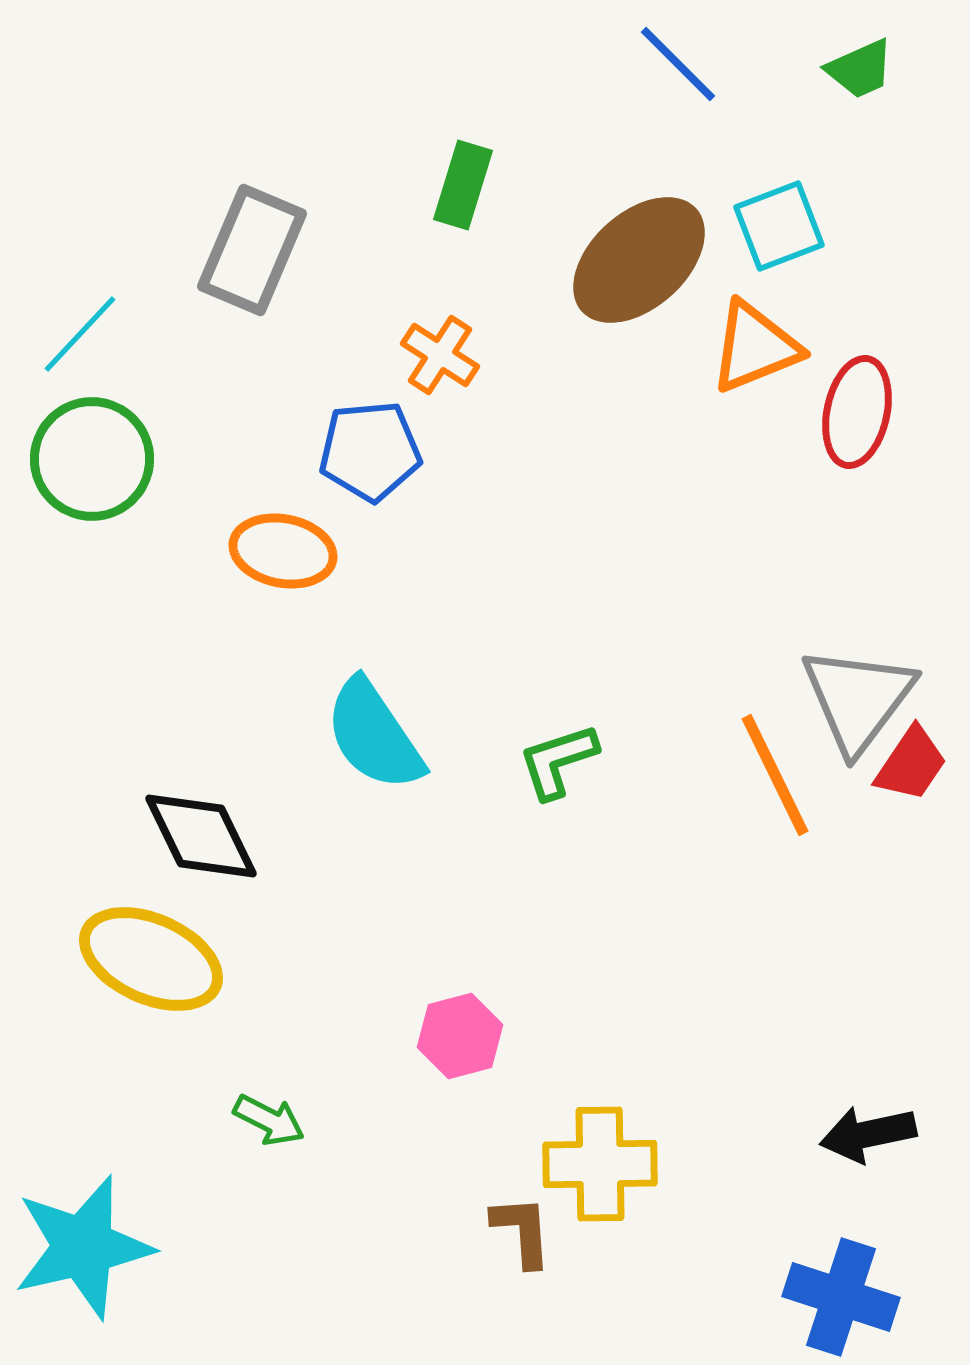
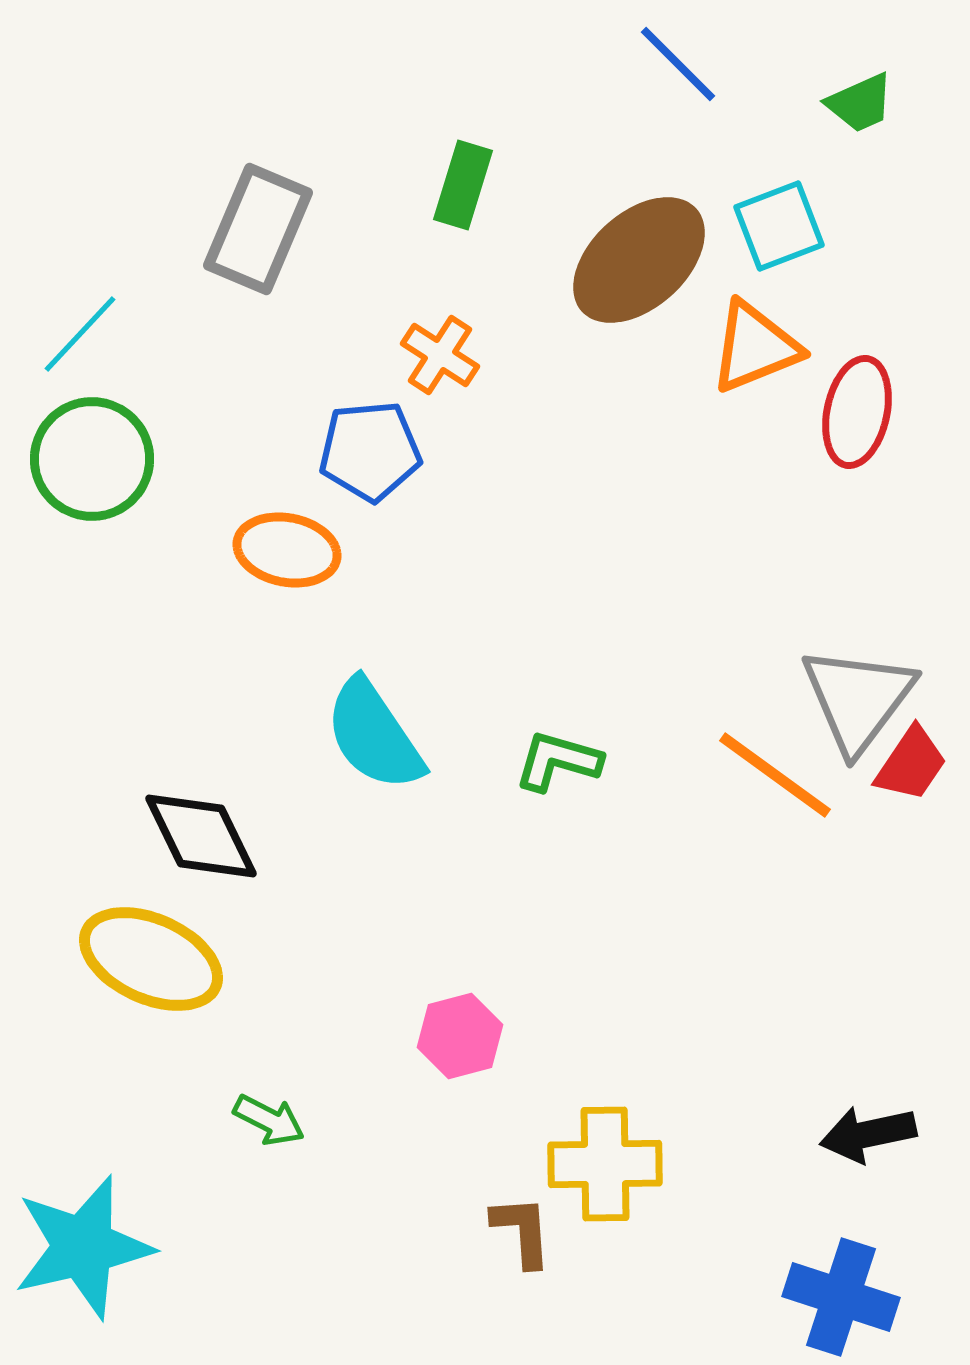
green trapezoid: moved 34 px down
gray rectangle: moved 6 px right, 21 px up
orange ellipse: moved 4 px right, 1 px up
green L-shape: rotated 34 degrees clockwise
orange line: rotated 28 degrees counterclockwise
yellow cross: moved 5 px right
